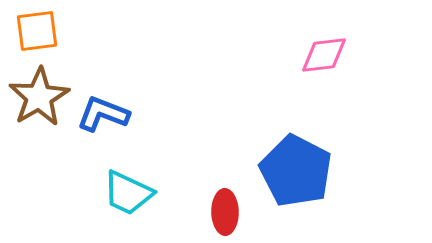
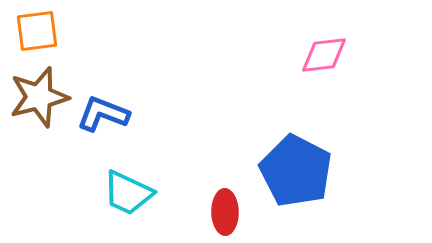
brown star: rotated 16 degrees clockwise
